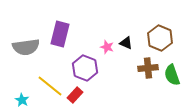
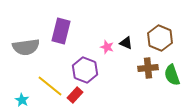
purple rectangle: moved 1 px right, 3 px up
purple hexagon: moved 2 px down
